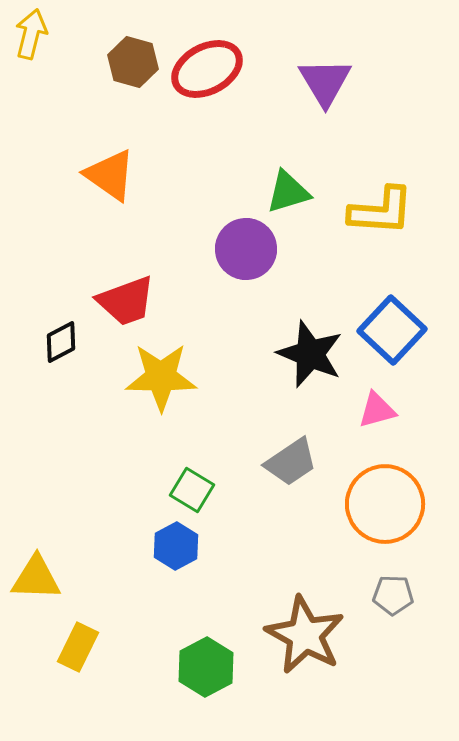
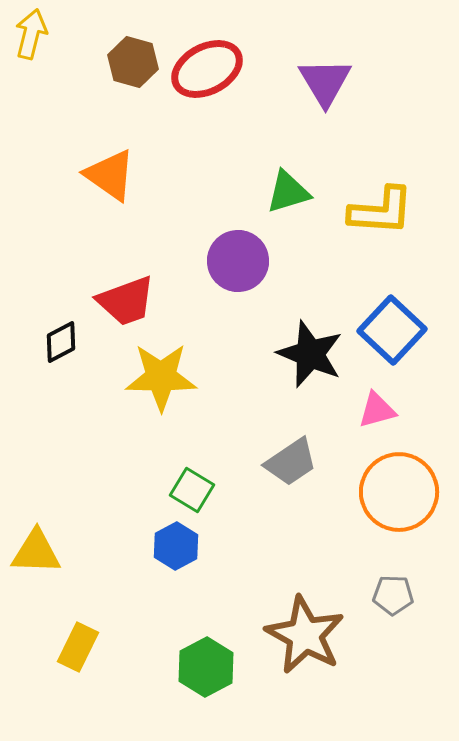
purple circle: moved 8 px left, 12 px down
orange circle: moved 14 px right, 12 px up
yellow triangle: moved 26 px up
